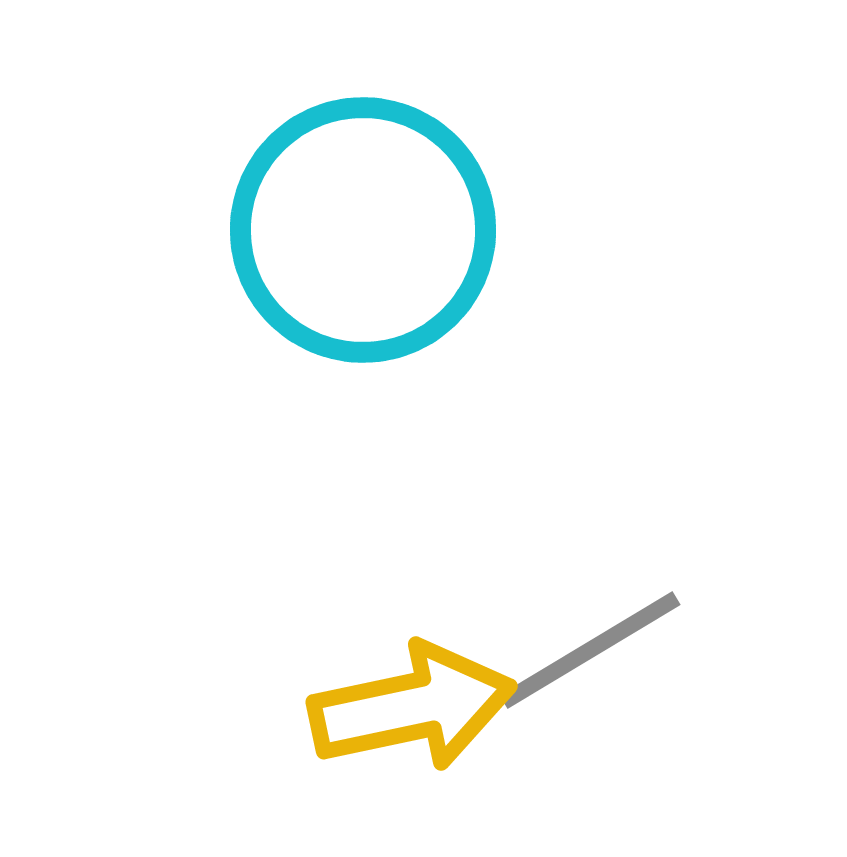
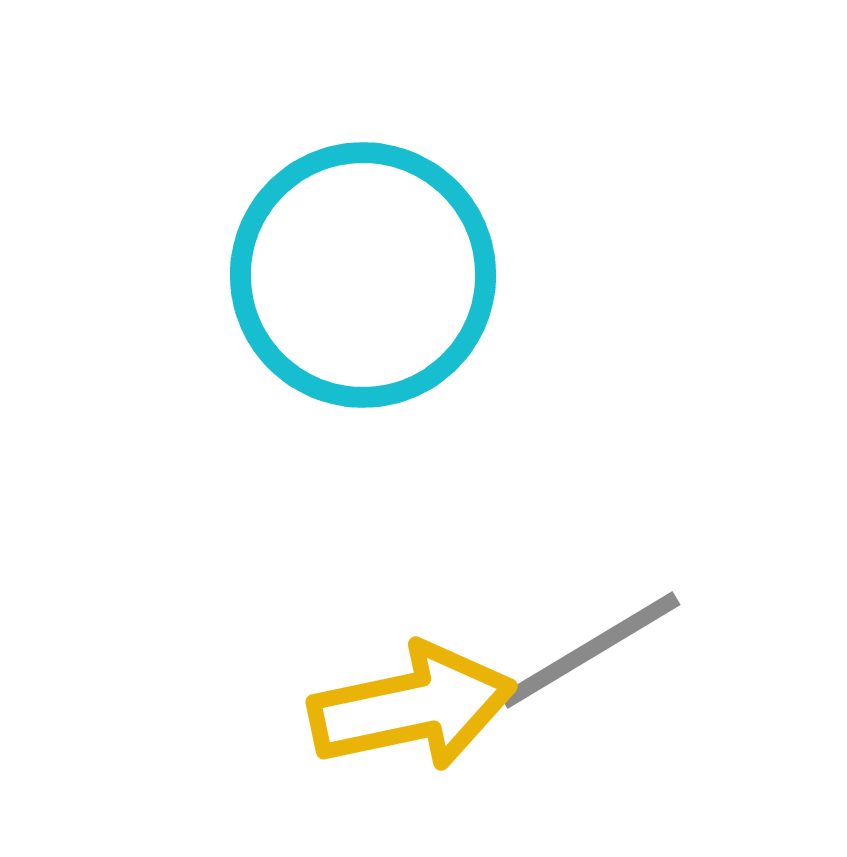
cyan circle: moved 45 px down
